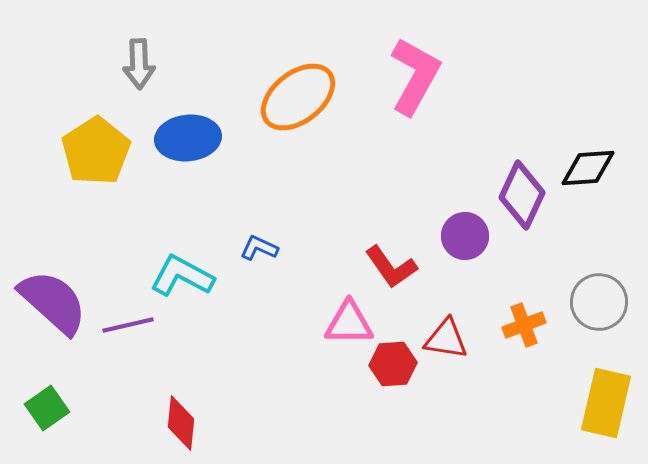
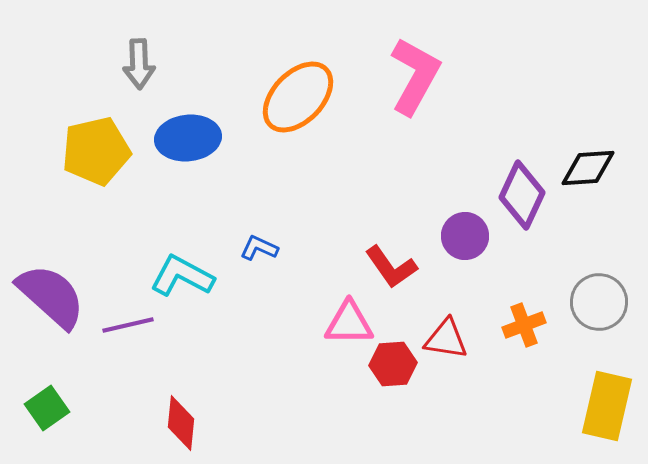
orange ellipse: rotated 8 degrees counterclockwise
yellow pentagon: rotated 20 degrees clockwise
purple semicircle: moved 2 px left, 6 px up
yellow rectangle: moved 1 px right, 3 px down
